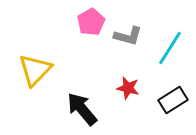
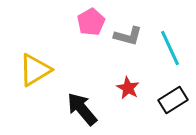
cyan line: rotated 57 degrees counterclockwise
yellow triangle: rotated 15 degrees clockwise
red star: rotated 15 degrees clockwise
